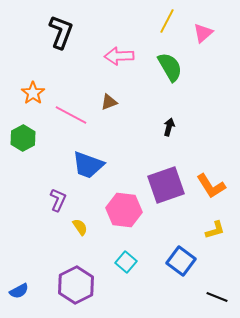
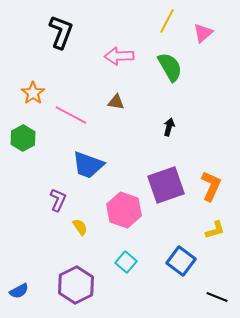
brown triangle: moved 7 px right; rotated 30 degrees clockwise
orange L-shape: rotated 124 degrees counterclockwise
pink hexagon: rotated 12 degrees clockwise
